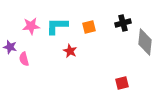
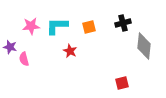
gray diamond: moved 1 px left, 4 px down
